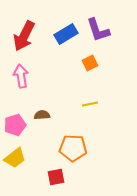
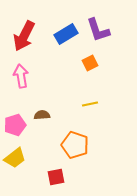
orange pentagon: moved 2 px right, 3 px up; rotated 16 degrees clockwise
